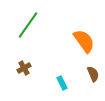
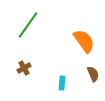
cyan rectangle: rotated 32 degrees clockwise
